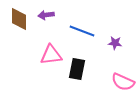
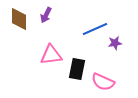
purple arrow: rotated 56 degrees counterclockwise
blue line: moved 13 px right, 2 px up; rotated 45 degrees counterclockwise
purple star: rotated 16 degrees counterclockwise
pink semicircle: moved 20 px left
